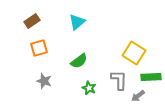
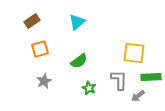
orange square: moved 1 px right, 1 px down
yellow square: rotated 25 degrees counterclockwise
gray star: rotated 28 degrees clockwise
